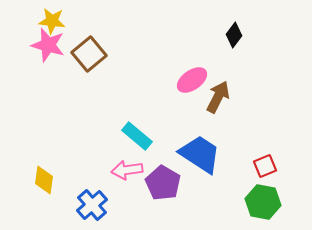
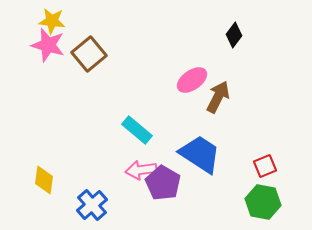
cyan rectangle: moved 6 px up
pink arrow: moved 14 px right
